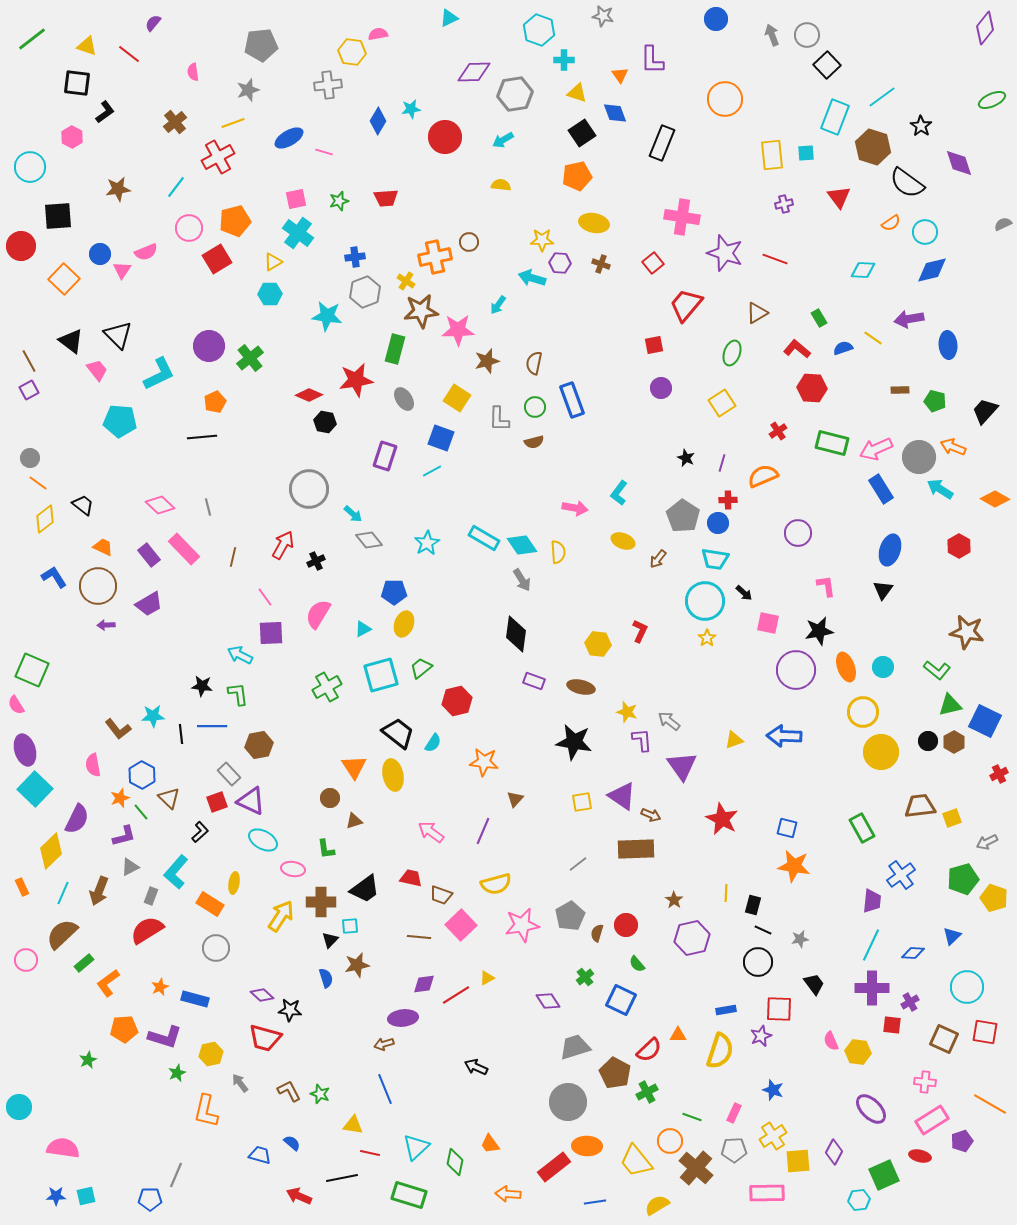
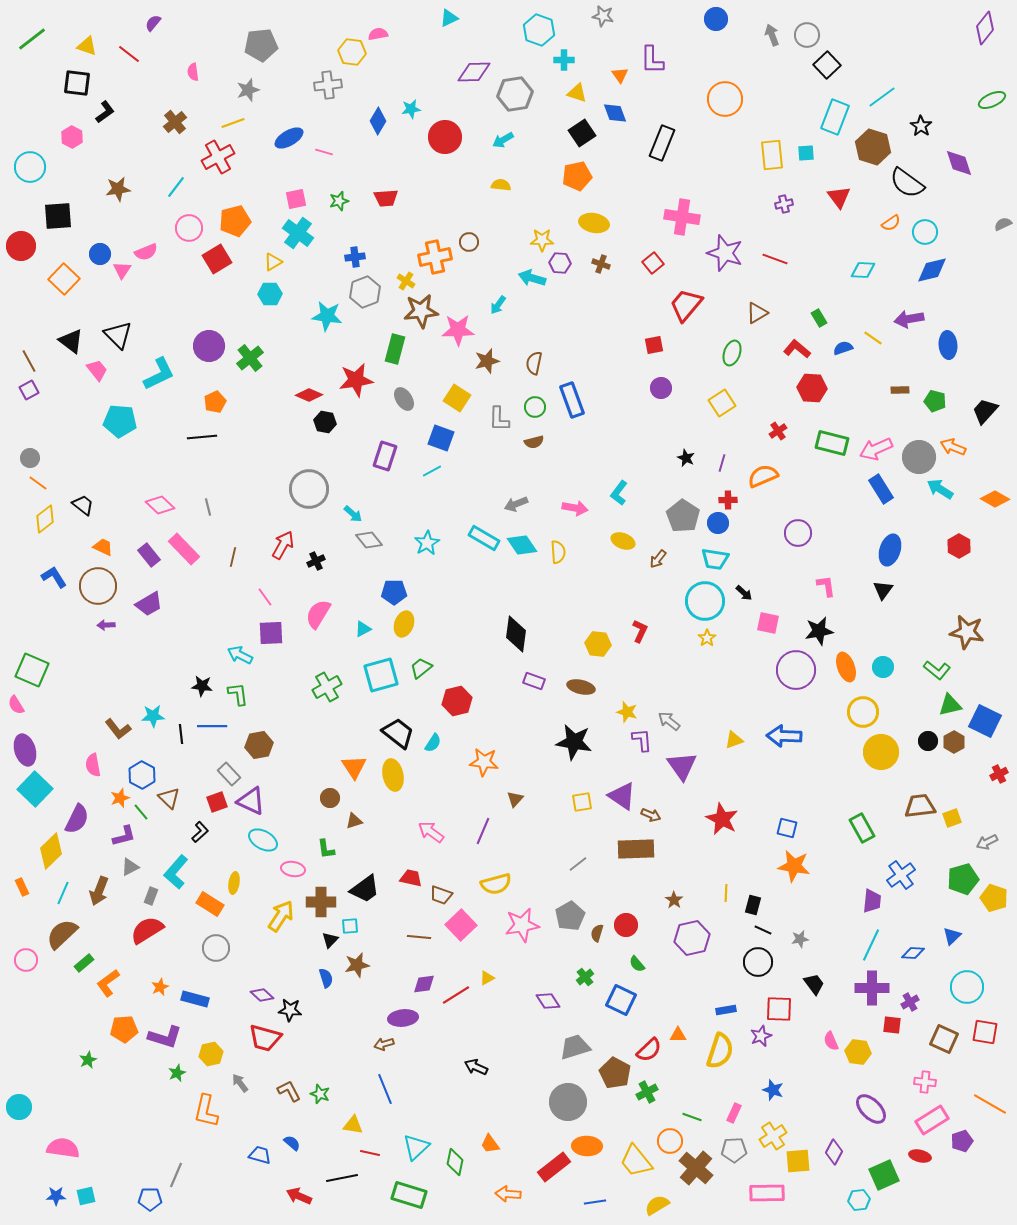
gray arrow at (522, 580): moved 6 px left, 76 px up; rotated 100 degrees clockwise
